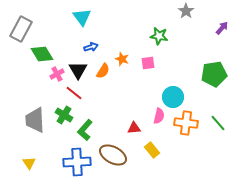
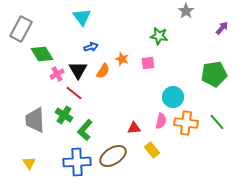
pink semicircle: moved 2 px right, 5 px down
green line: moved 1 px left, 1 px up
brown ellipse: moved 1 px down; rotated 60 degrees counterclockwise
